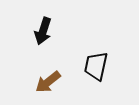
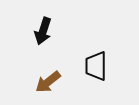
black trapezoid: rotated 12 degrees counterclockwise
